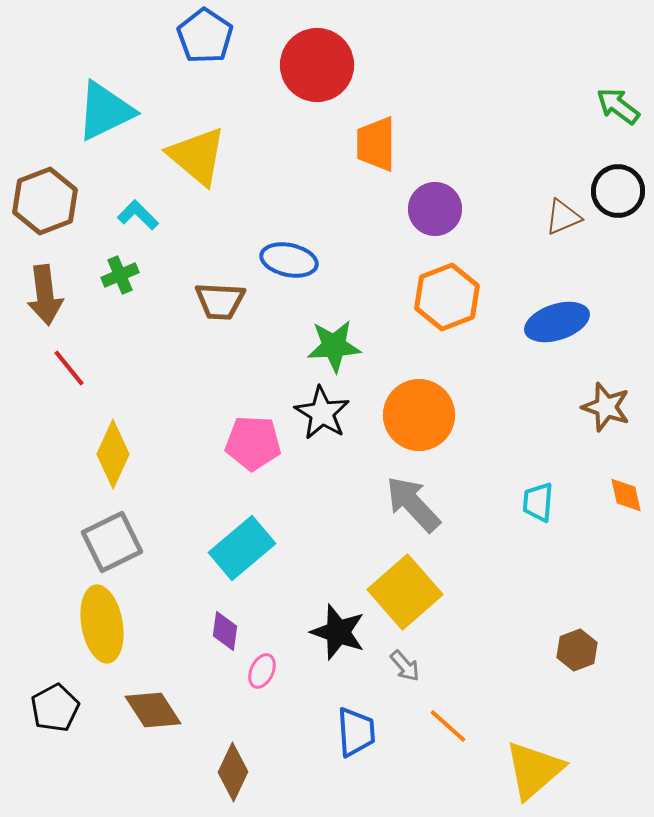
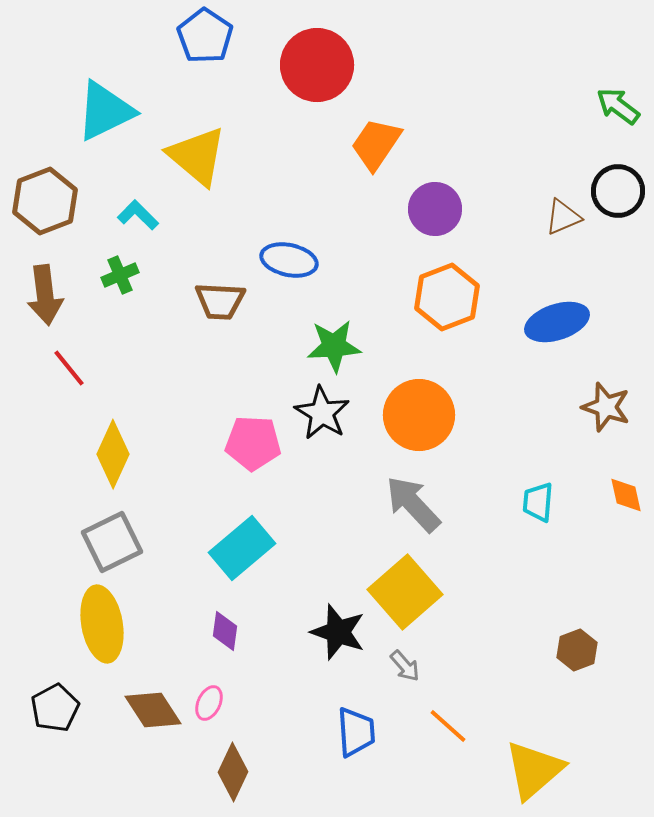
orange trapezoid at (376, 144): rotated 34 degrees clockwise
pink ellipse at (262, 671): moved 53 px left, 32 px down
